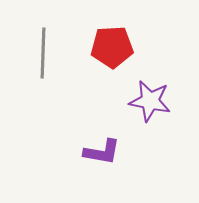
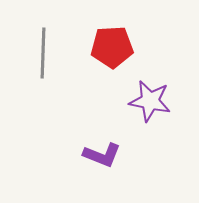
purple L-shape: moved 3 px down; rotated 12 degrees clockwise
